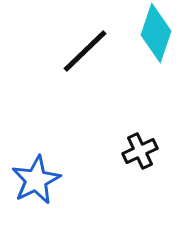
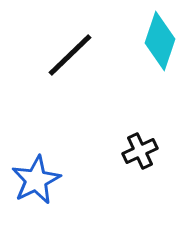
cyan diamond: moved 4 px right, 8 px down
black line: moved 15 px left, 4 px down
